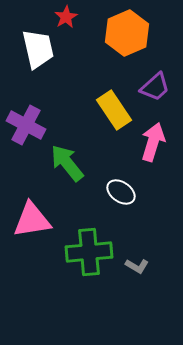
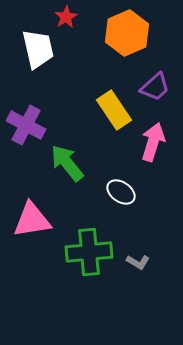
gray L-shape: moved 1 px right, 4 px up
